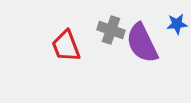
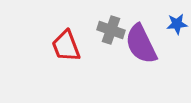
purple semicircle: moved 1 px left, 1 px down
